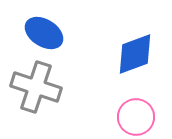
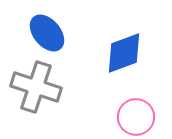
blue ellipse: moved 3 px right; rotated 18 degrees clockwise
blue diamond: moved 11 px left, 1 px up
